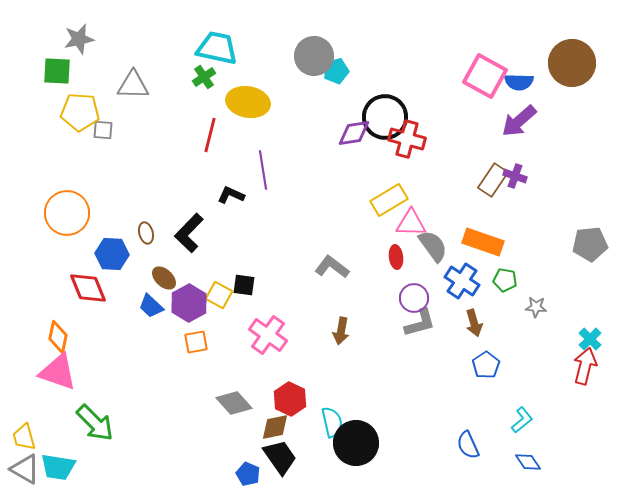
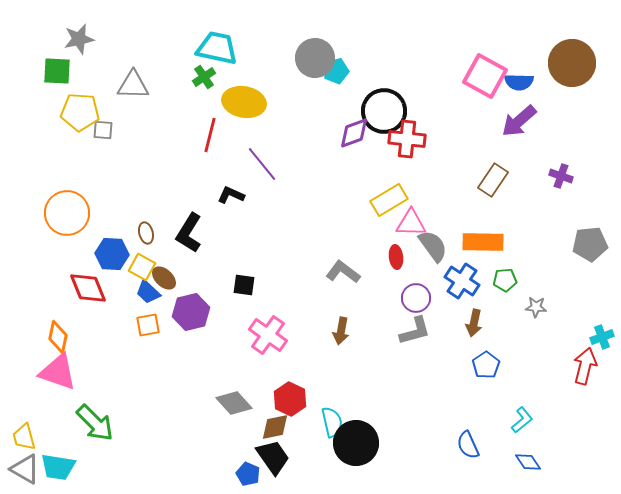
gray circle at (314, 56): moved 1 px right, 2 px down
yellow ellipse at (248, 102): moved 4 px left
black circle at (385, 117): moved 1 px left, 6 px up
purple diamond at (354, 133): rotated 12 degrees counterclockwise
red cross at (407, 139): rotated 9 degrees counterclockwise
purple line at (263, 170): moved 1 px left, 6 px up; rotated 30 degrees counterclockwise
purple cross at (515, 176): moved 46 px right
black L-shape at (189, 233): rotated 12 degrees counterclockwise
orange rectangle at (483, 242): rotated 18 degrees counterclockwise
gray L-shape at (332, 267): moved 11 px right, 5 px down
green pentagon at (505, 280): rotated 15 degrees counterclockwise
yellow square at (219, 295): moved 77 px left, 28 px up
purple circle at (414, 298): moved 2 px right
purple hexagon at (189, 303): moved 2 px right, 9 px down; rotated 15 degrees clockwise
blue trapezoid at (151, 306): moved 3 px left, 14 px up
gray L-shape at (420, 323): moved 5 px left, 8 px down
brown arrow at (474, 323): rotated 28 degrees clockwise
cyan cross at (590, 339): moved 12 px right, 2 px up; rotated 25 degrees clockwise
orange square at (196, 342): moved 48 px left, 17 px up
black trapezoid at (280, 457): moved 7 px left
